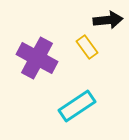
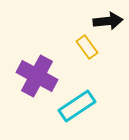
black arrow: moved 1 px down
purple cross: moved 18 px down
